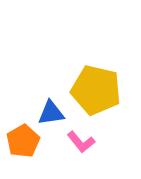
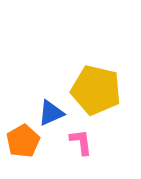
blue triangle: rotated 16 degrees counterclockwise
pink L-shape: rotated 148 degrees counterclockwise
